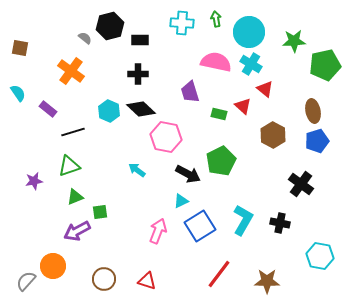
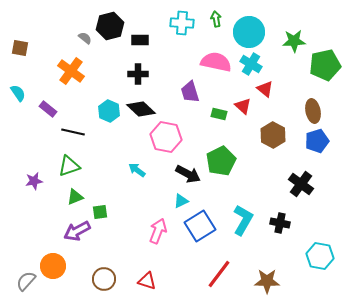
black line at (73, 132): rotated 30 degrees clockwise
